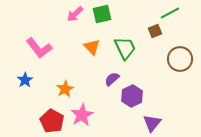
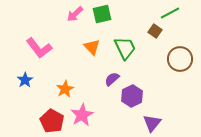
brown square: rotated 32 degrees counterclockwise
